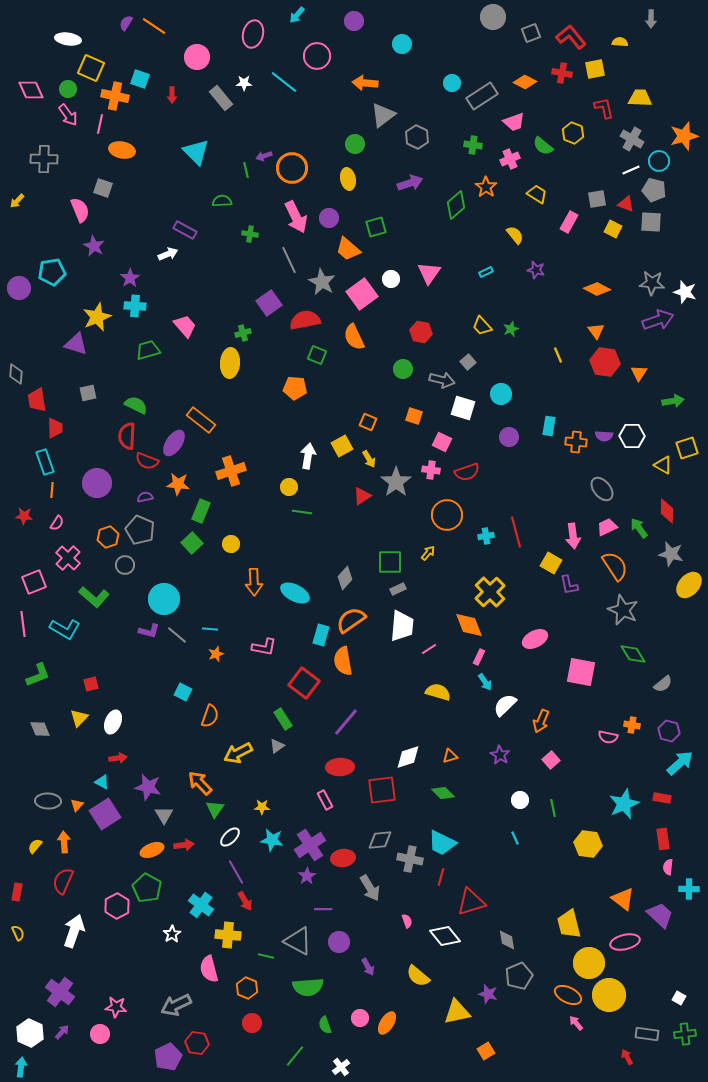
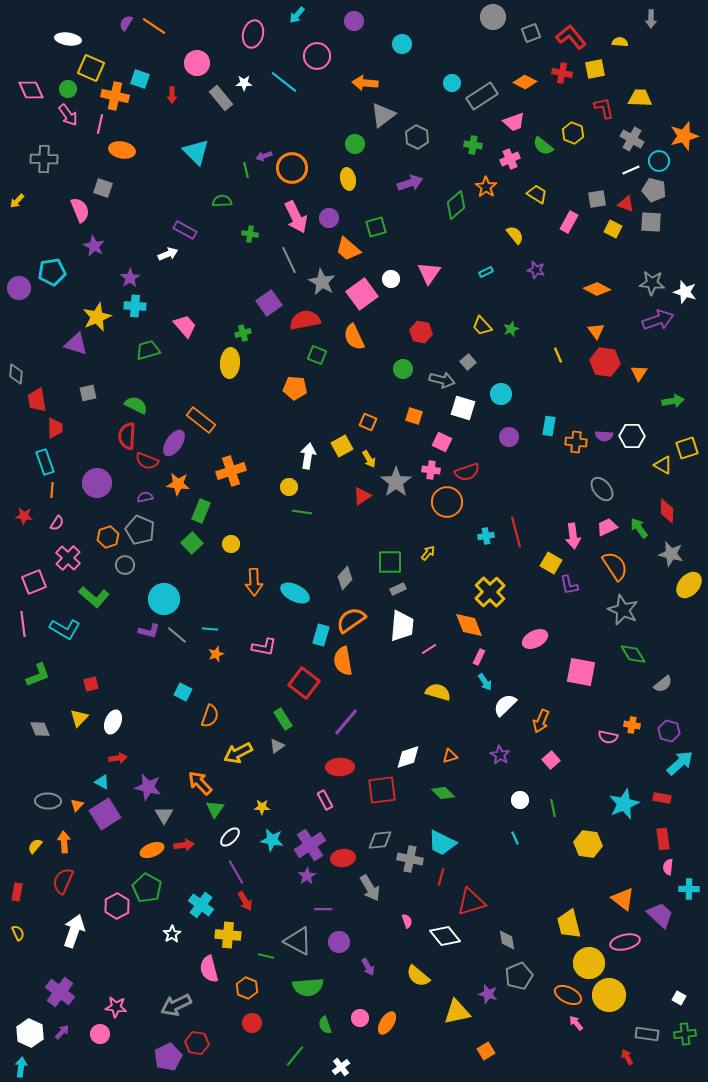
pink circle at (197, 57): moved 6 px down
orange circle at (447, 515): moved 13 px up
